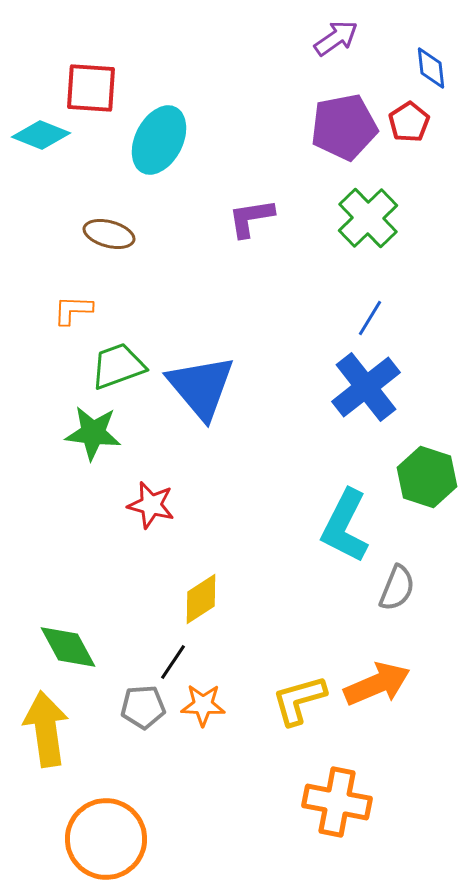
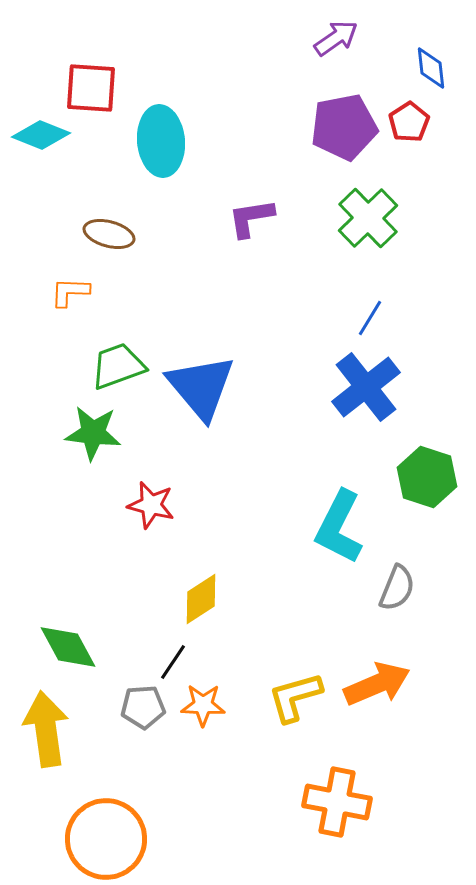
cyan ellipse: moved 2 px right, 1 px down; rotated 32 degrees counterclockwise
orange L-shape: moved 3 px left, 18 px up
cyan L-shape: moved 6 px left, 1 px down
yellow L-shape: moved 4 px left, 3 px up
